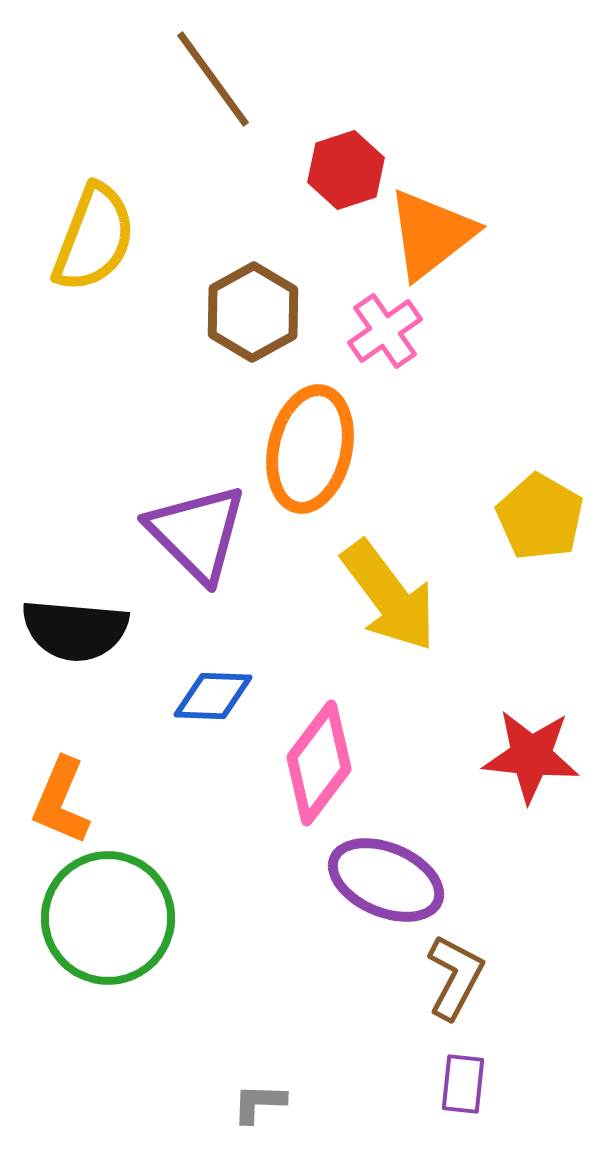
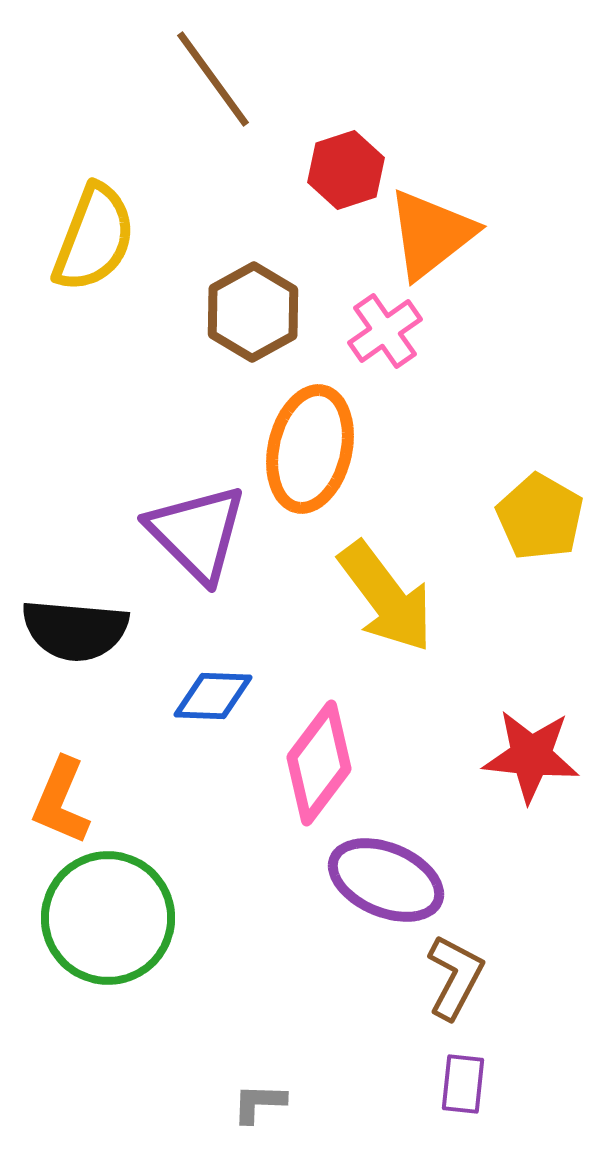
yellow arrow: moved 3 px left, 1 px down
